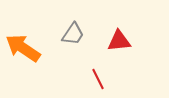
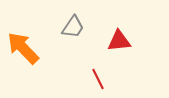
gray trapezoid: moved 7 px up
orange arrow: rotated 12 degrees clockwise
